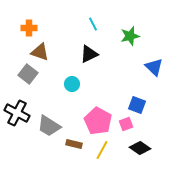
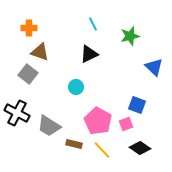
cyan circle: moved 4 px right, 3 px down
yellow line: rotated 72 degrees counterclockwise
